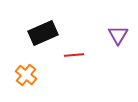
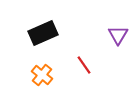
red line: moved 10 px right, 10 px down; rotated 60 degrees clockwise
orange cross: moved 16 px right
